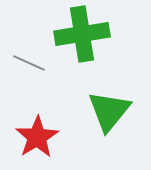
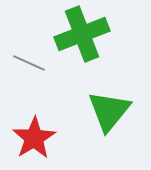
green cross: rotated 12 degrees counterclockwise
red star: moved 3 px left, 1 px down
